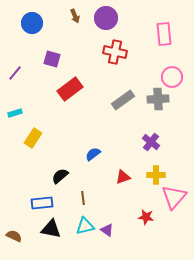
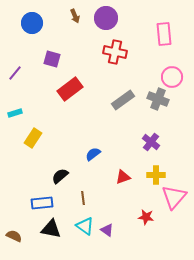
gray cross: rotated 25 degrees clockwise
cyan triangle: rotated 48 degrees clockwise
